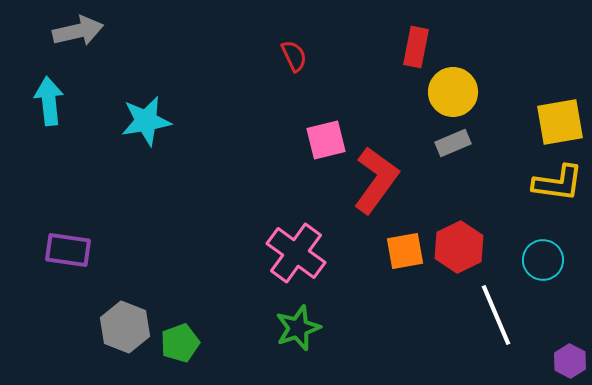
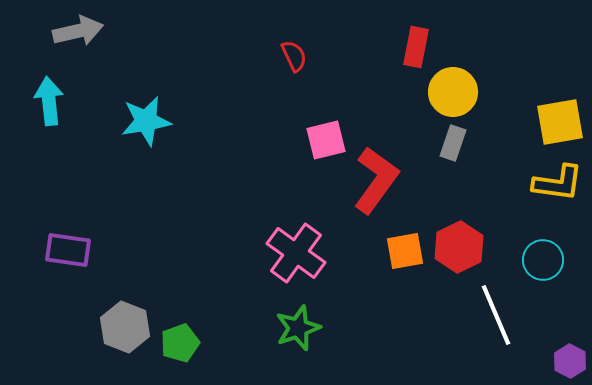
gray rectangle: rotated 48 degrees counterclockwise
